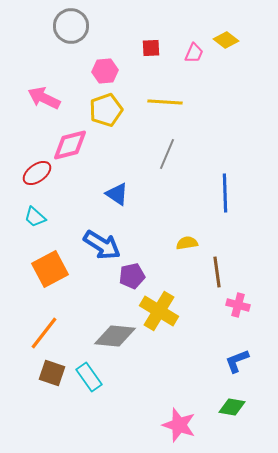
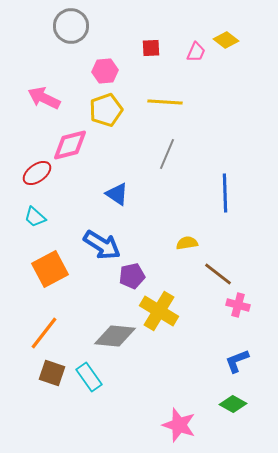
pink trapezoid: moved 2 px right, 1 px up
brown line: moved 1 px right, 2 px down; rotated 44 degrees counterclockwise
green diamond: moved 1 px right, 3 px up; rotated 20 degrees clockwise
